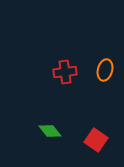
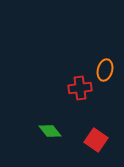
red cross: moved 15 px right, 16 px down
